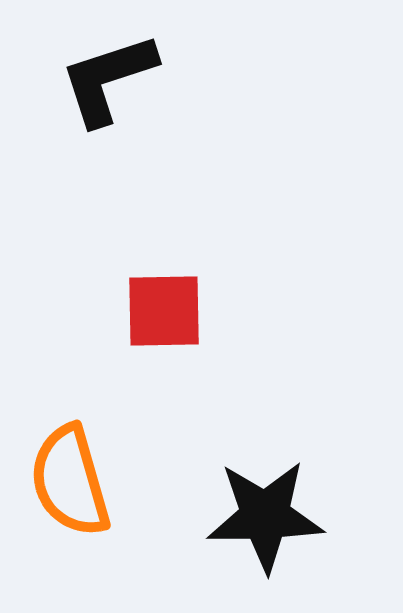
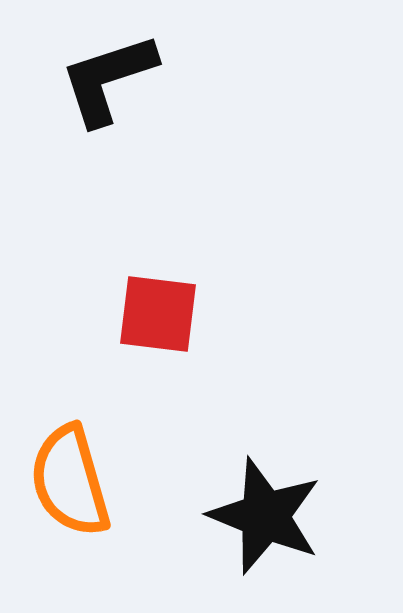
red square: moved 6 px left, 3 px down; rotated 8 degrees clockwise
black star: rotated 23 degrees clockwise
